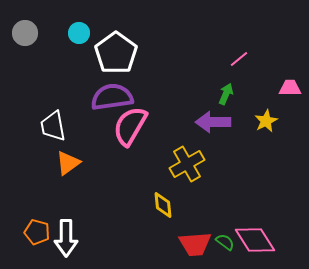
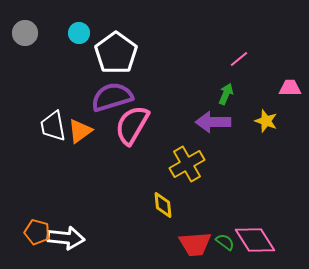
purple semicircle: rotated 9 degrees counterclockwise
yellow star: rotated 25 degrees counterclockwise
pink semicircle: moved 2 px right, 1 px up
orange triangle: moved 12 px right, 32 px up
white arrow: rotated 84 degrees counterclockwise
